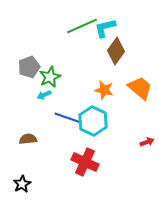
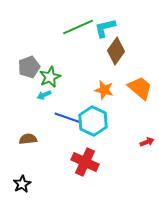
green line: moved 4 px left, 1 px down
